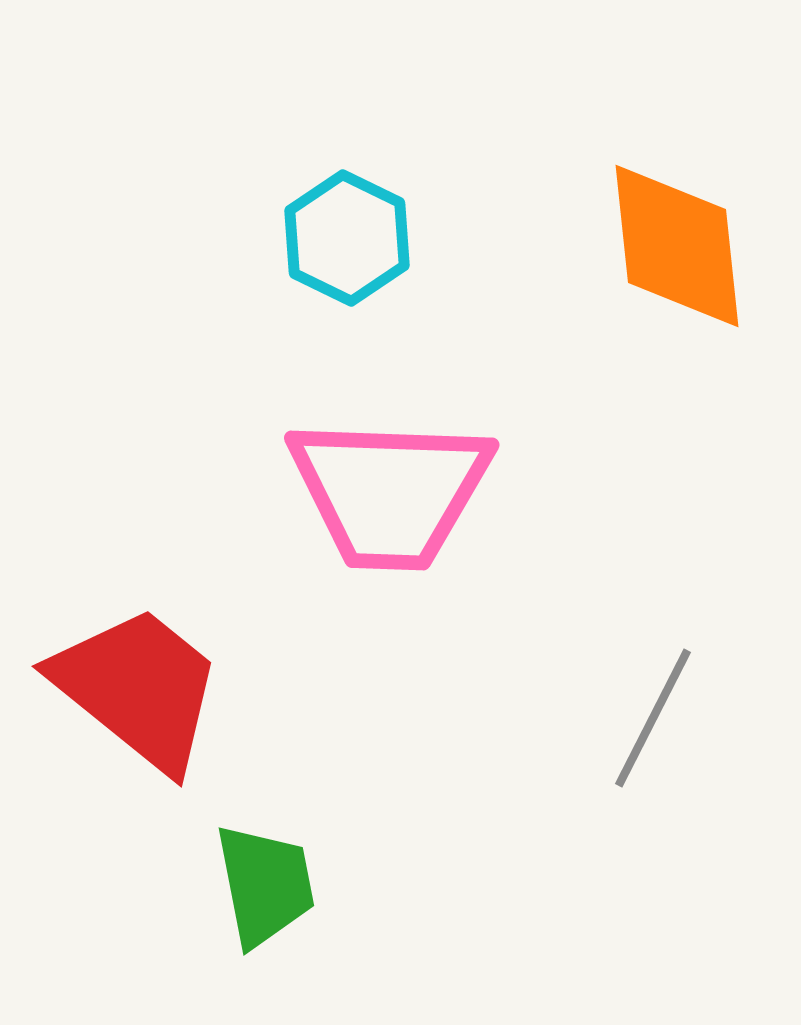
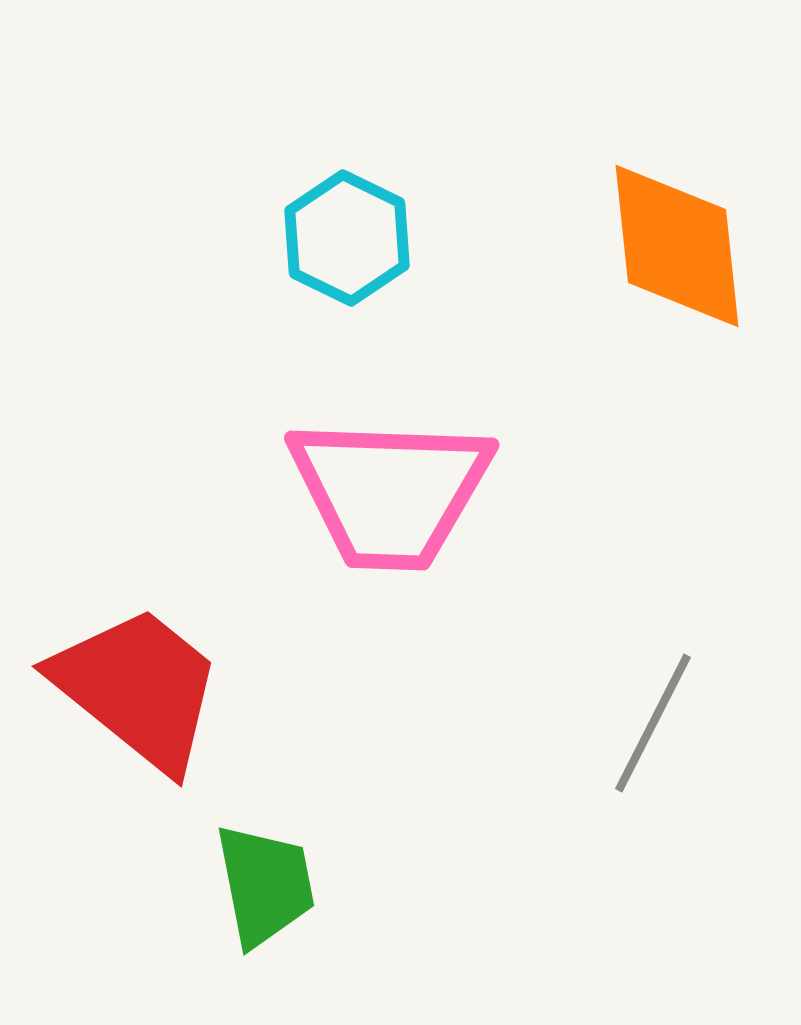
gray line: moved 5 px down
